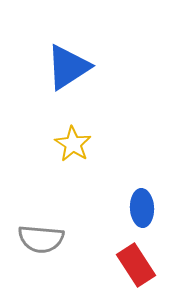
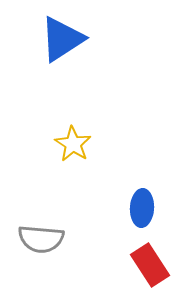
blue triangle: moved 6 px left, 28 px up
blue ellipse: rotated 6 degrees clockwise
red rectangle: moved 14 px right
